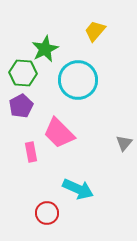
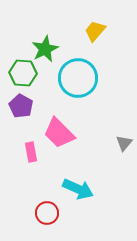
cyan circle: moved 2 px up
purple pentagon: rotated 15 degrees counterclockwise
